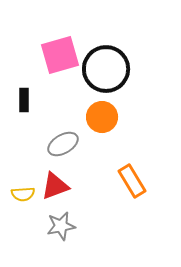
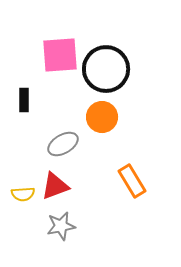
pink square: rotated 12 degrees clockwise
